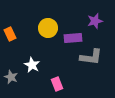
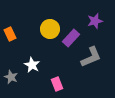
yellow circle: moved 2 px right, 1 px down
purple rectangle: moved 2 px left; rotated 42 degrees counterclockwise
gray L-shape: rotated 30 degrees counterclockwise
